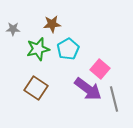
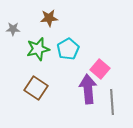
brown star: moved 3 px left, 6 px up
purple arrow: rotated 132 degrees counterclockwise
gray line: moved 2 px left, 3 px down; rotated 10 degrees clockwise
